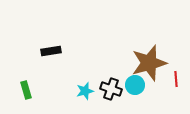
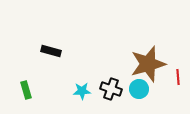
black rectangle: rotated 24 degrees clockwise
brown star: moved 1 px left, 1 px down
red line: moved 2 px right, 2 px up
cyan circle: moved 4 px right, 4 px down
cyan star: moved 3 px left; rotated 12 degrees clockwise
